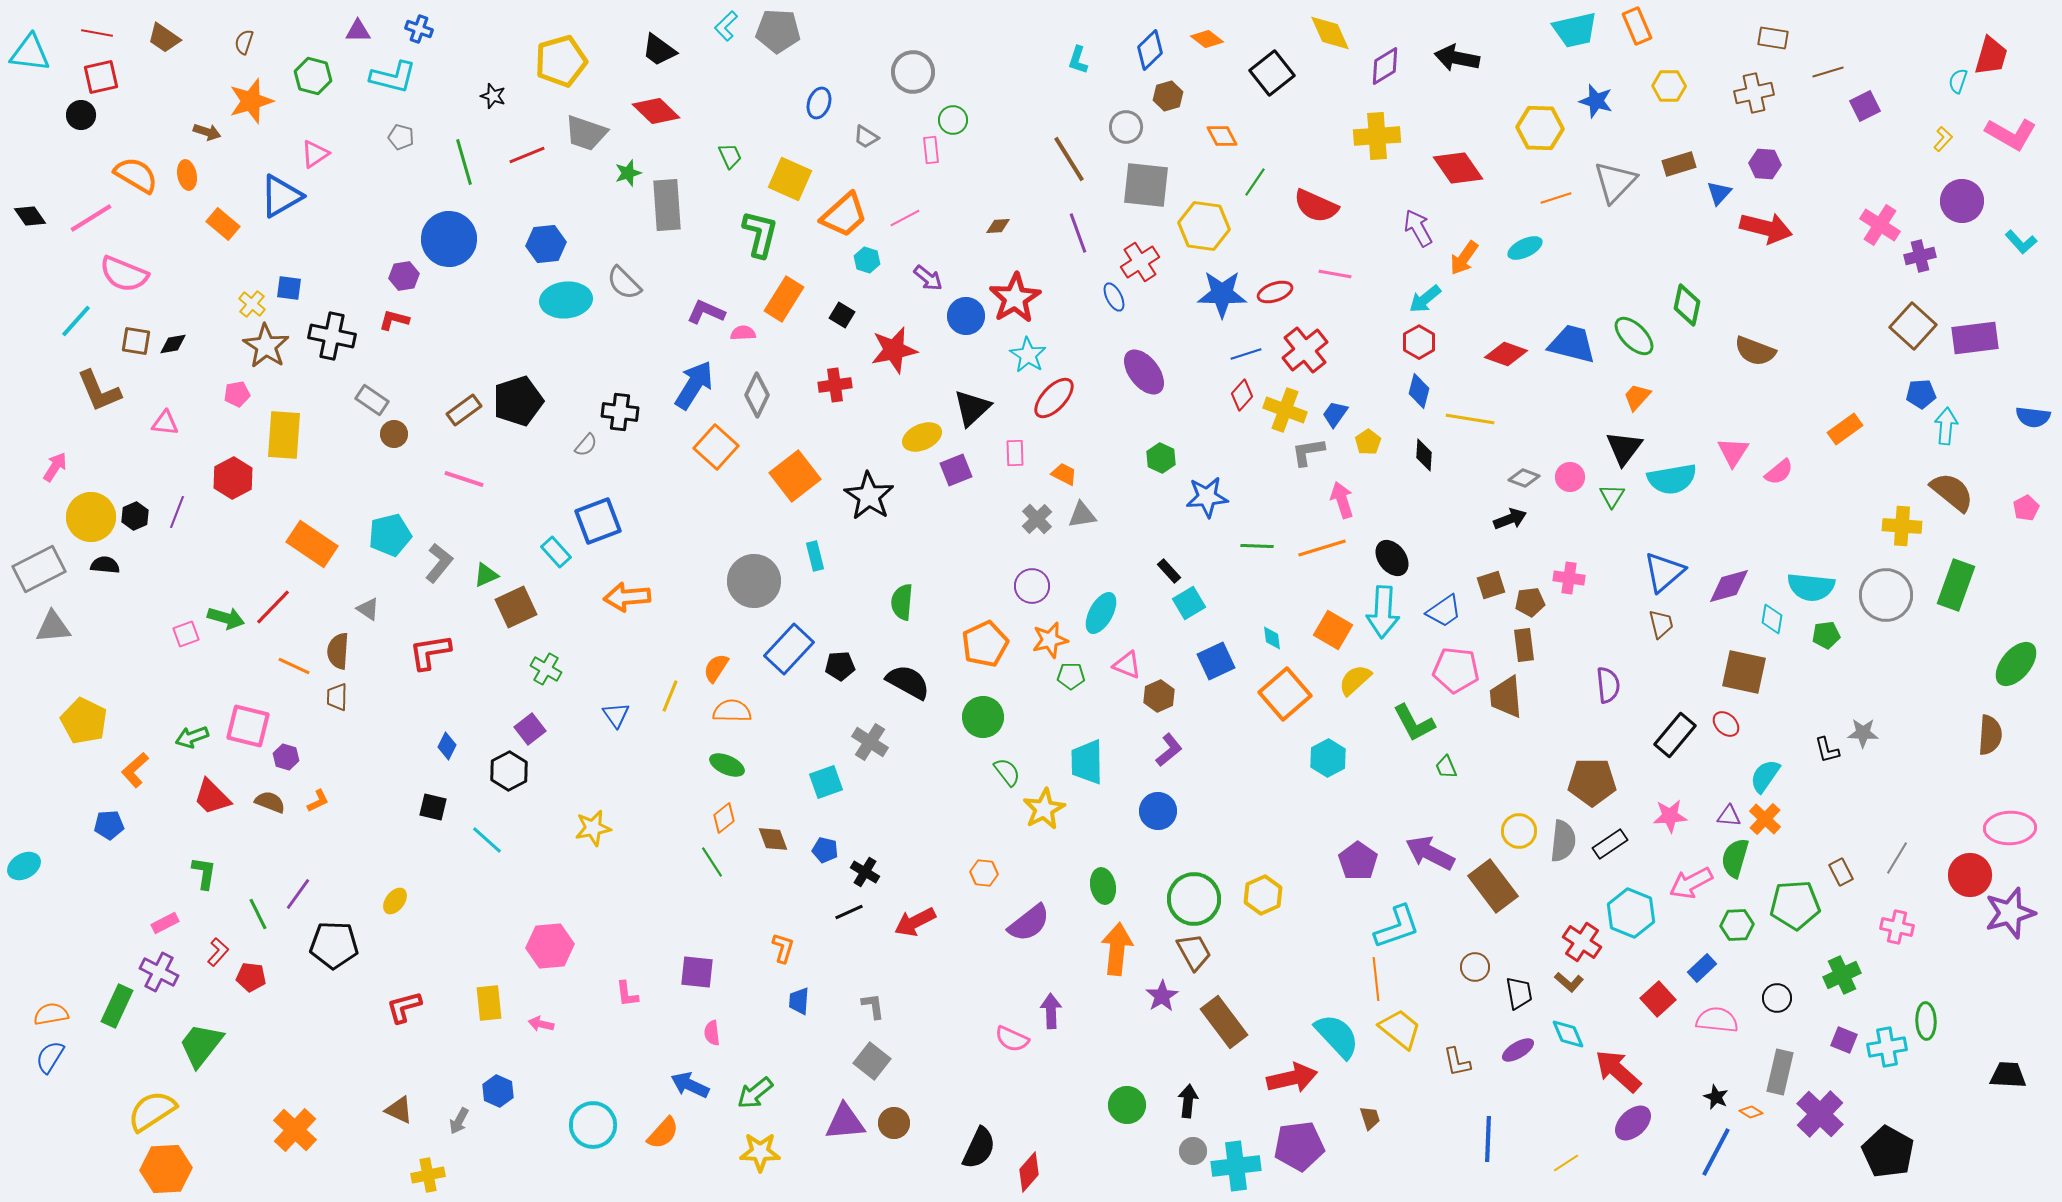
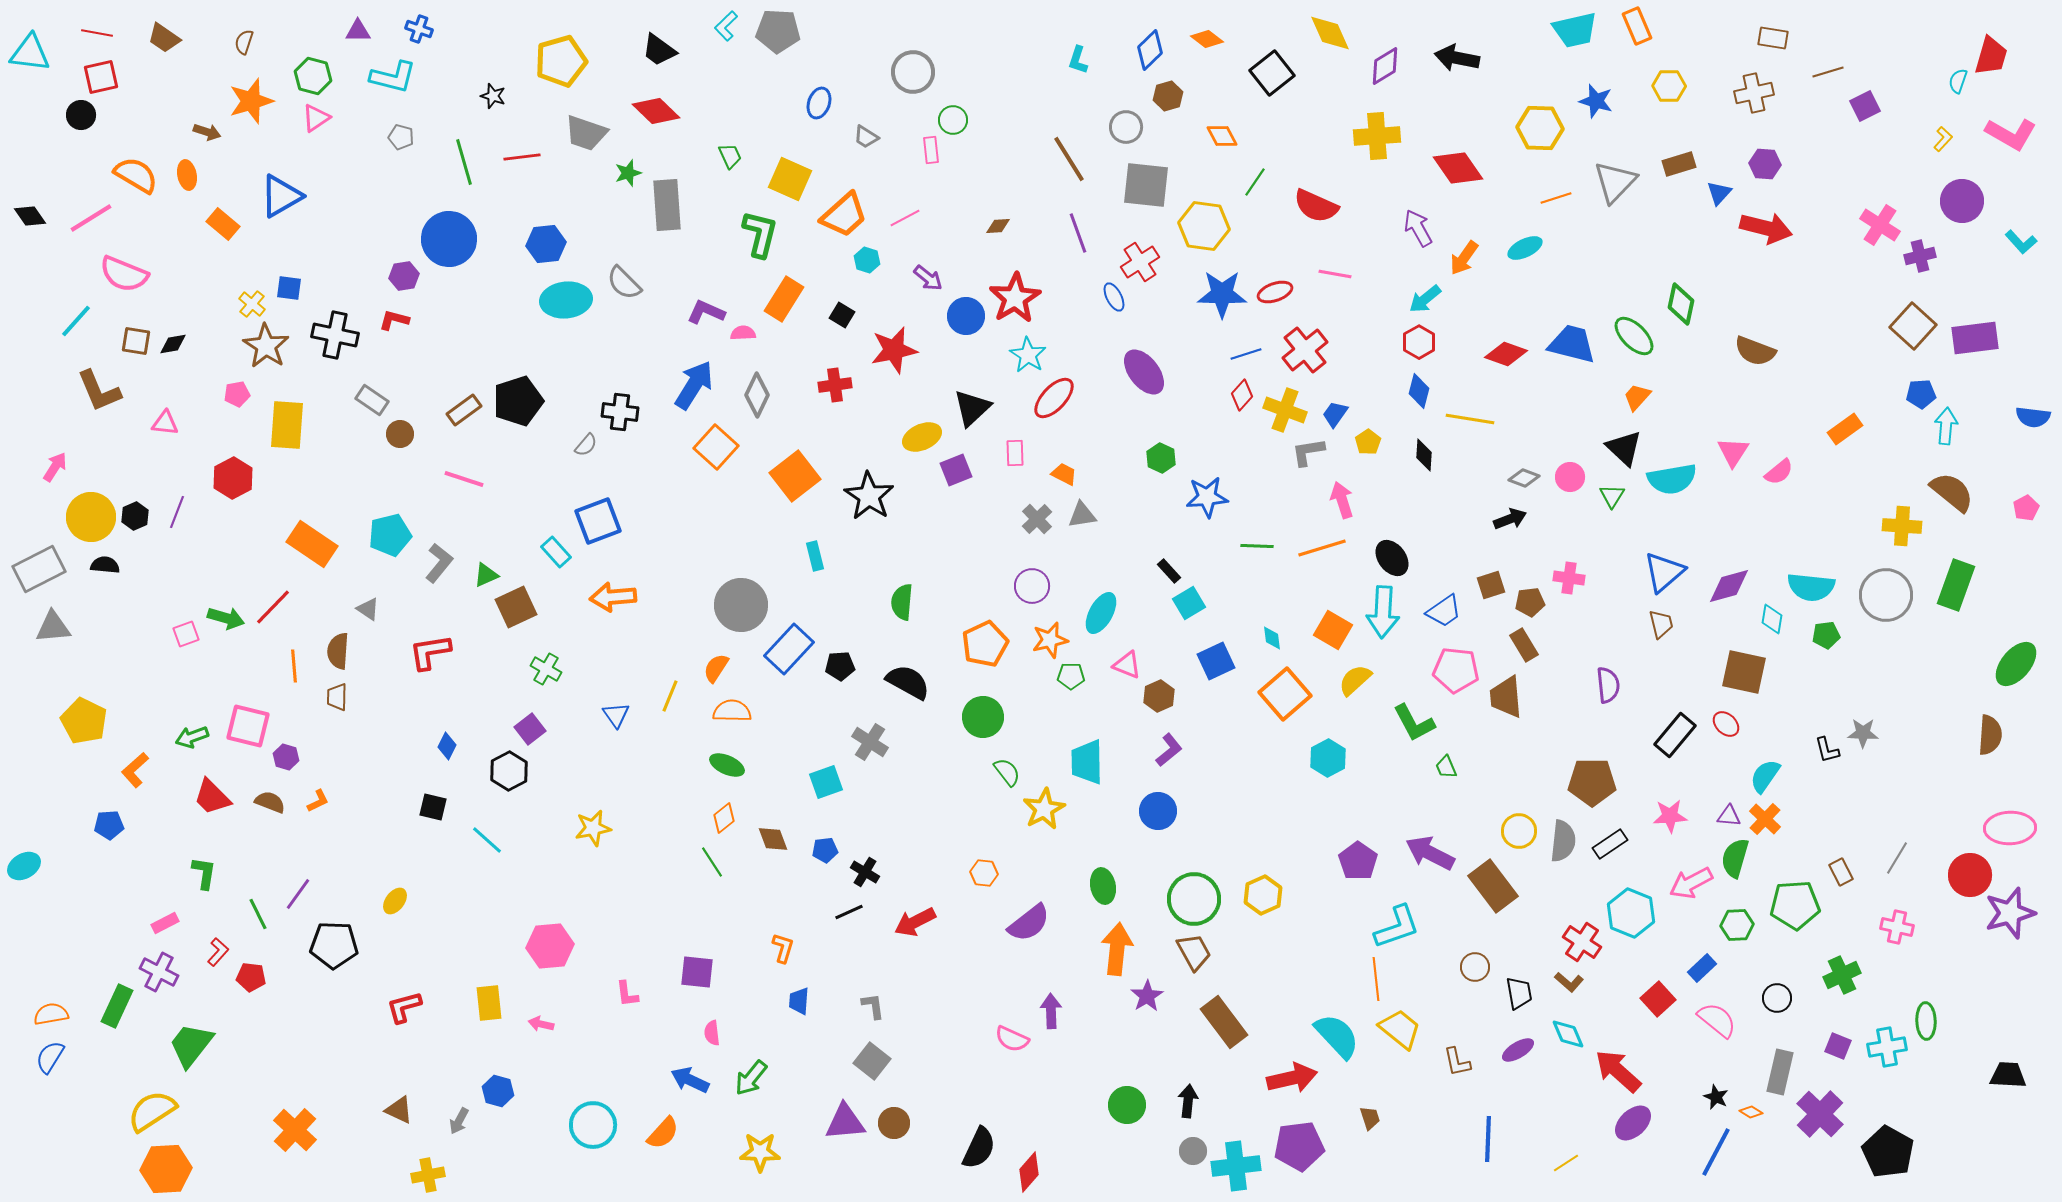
pink triangle at (315, 154): moved 1 px right, 36 px up
red line at (527, 155): moved 5 px left, 2 px down; rotated 15 degrees clockwise
green diamond at (1687, 305): moved 6 px left, 1 px up
black cross at (332, 336): moved 3 px right, 1 px up
brown circle at (394, 434): moved 6 px right
yellow rectangle at (284, 435): moved 3 px right, 10 px up
black triangle at (1624, 448): rotated 24 degrees counterclockwise
gray circle at (754, 581): moved 13 px left, 24 px down
orange arrow at (627, 597): moved 14 px left
brown rectangle at (1524, 645): rotated 24 degrees counterclockwise
orange line at (294, 666): rotated 60 degrees clockwise
blue pentagon at (825, 850): rotated 20 degrees counterclockwise
purple star at (1162, 996): moved 15 px left
pink semicircle at (1717, 1020): rotated 33 degrees clockwise
purple square at (1844, 1040): moved 6 px left, 6 px down
green trapezoid at (201, 1045): moved 10 px left
blue arrow at (690, 1085): moved 5 px up
blue hexagon at (498, 1091): rotated 8 degrees counterclockwise
green arrow at (755, 1093): moved 4 px left, 15 px up; rotated 12 degrees counterclockwise
